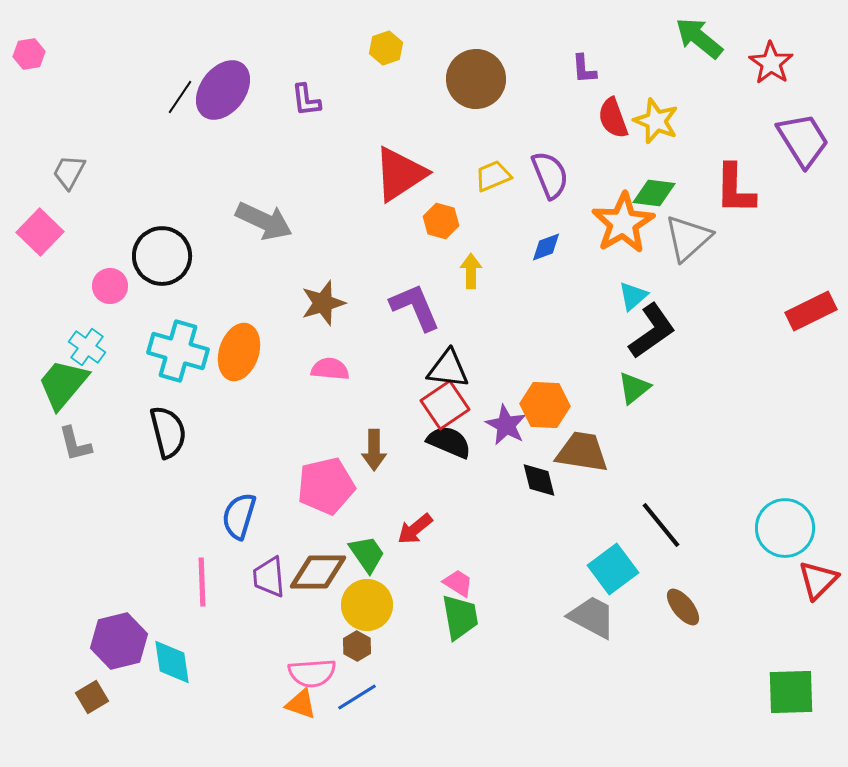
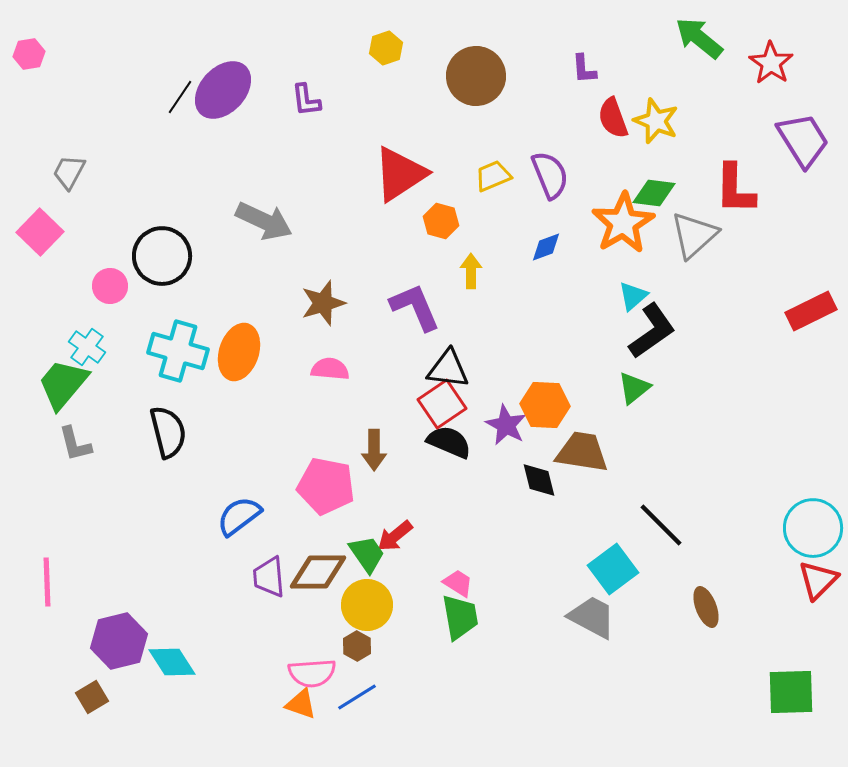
brown circle at (476, 79): moved 3 px up
purple ellipse at (223, 90): rotated 6 degrees clockwise
gray triangle at (688, 238): moved 6 px right, 3 px up
red square at (445, 405): moved 3 px left, 1 px up
pink pentagon at (326, 486): rotated 24 degrees clockwise
blue semicircle at (239, 516): rotated 36 degrees clockwise
black line at (661, 525): rotated 6 degrees counterclockwise
cyan circle at (785, 528): moved 28 px right
red arrow at (415, 529): moved 20 px left, 7 px down
pink line at (202, 582): moved 155 px left
brown ellipse at (683, 607): moved 23 px right; rotated 18 degrees clockwise
cyan diamond at (172, 662): rotated 24 degrees counterclockwise
